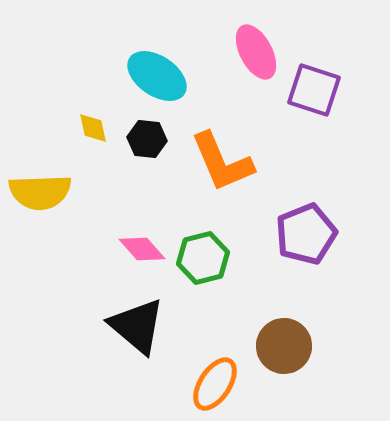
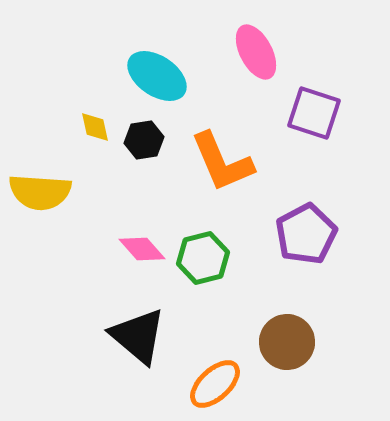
purple square: moved 23 px down
yellow diamond: moved 2 px right, 1 px up
black hexagon: moved 3 px left, 1 px down; rotated 15 degrees counterclockwise
yellow semicircle: rotated 6 degrees clockwise
purple pentagon: rotated 6 degrees counterclockwise
black triangle: moved 1 px right, 10 px down
brown circle: moved 3 px right, 4 px up
orange ellipse: rotated 14 degrees clockwise
